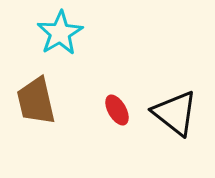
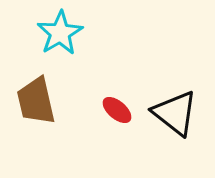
red ellipse: rotated 20 degrees counterclockwise
